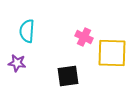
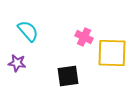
cyan semicircle: moved 1 px right; rotated 135 degrees clockwise
